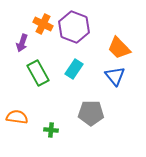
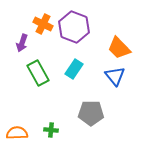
orange semicircle: moved 16 px down; rotated 10 degrees counterclockwise
